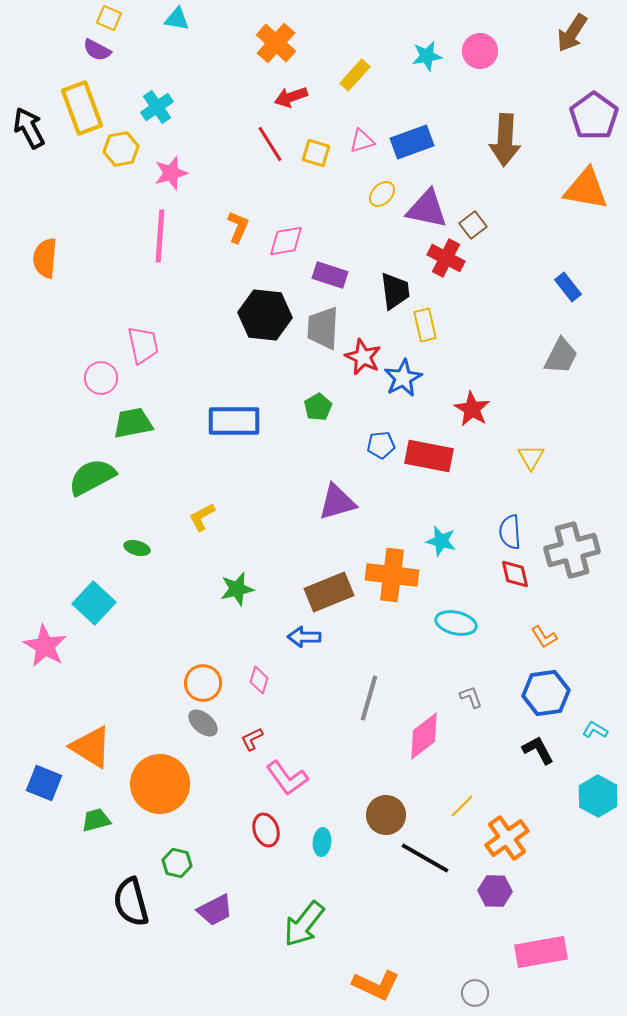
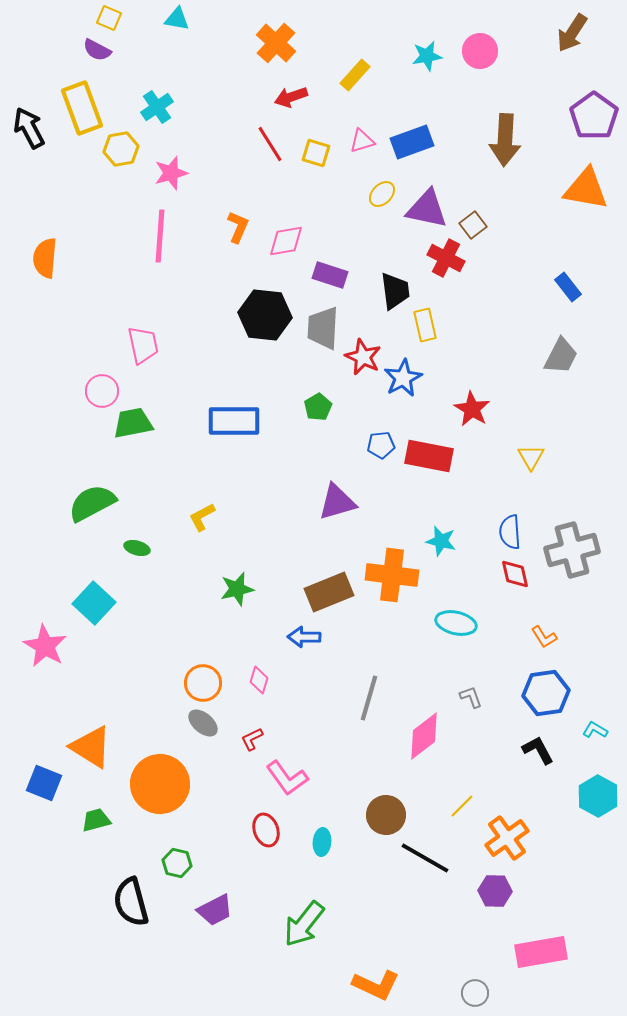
pink circle at (101, 378): moved 1 px right, 13 px down
green semicircle at (92, 477): moved 26 px down
